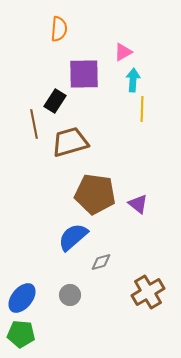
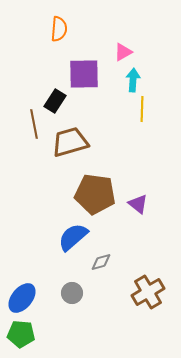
gray circle: moved 2 px right, 2 px up
